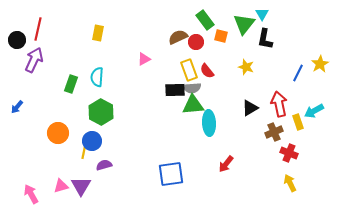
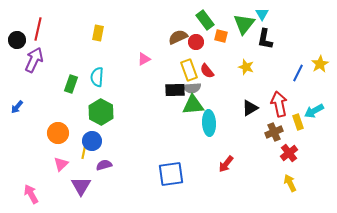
red cross at (289, 153): rotated 30 degrees clockwise
pink triangle at (61, 186): moved 22 px up; rotated 28 degrees counterclockwise
